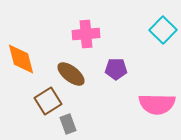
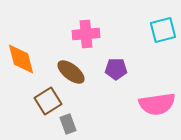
cyan square: rotated 32 degrees clockwise
brown ellipse: moved 2 px up
pink semicircle: rotated 9 degrees counterclockwise
